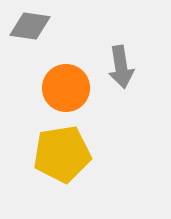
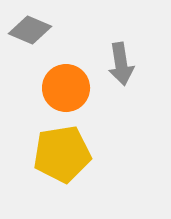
gray diamond: moved 4 px down; rotated 15 degrees clockwise
gray arrow: moved 3 px up
